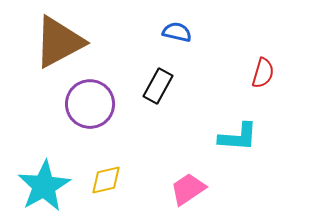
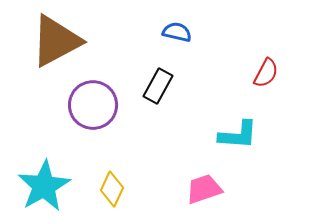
brown triangle: moved 3 px left, 1 px up
red semicircle: moved 3 px right; rotated 12 degrees clockwise
purple circle: moved 3 px right, 1 px down
cyan L-shape: moved 2 px up
yellow diamond: moved 6 px right, 9 px down; rotated 52 degrees counterclockwise
pink trapezoid: moved 16 px right; rotated 15 degrees clockwise
